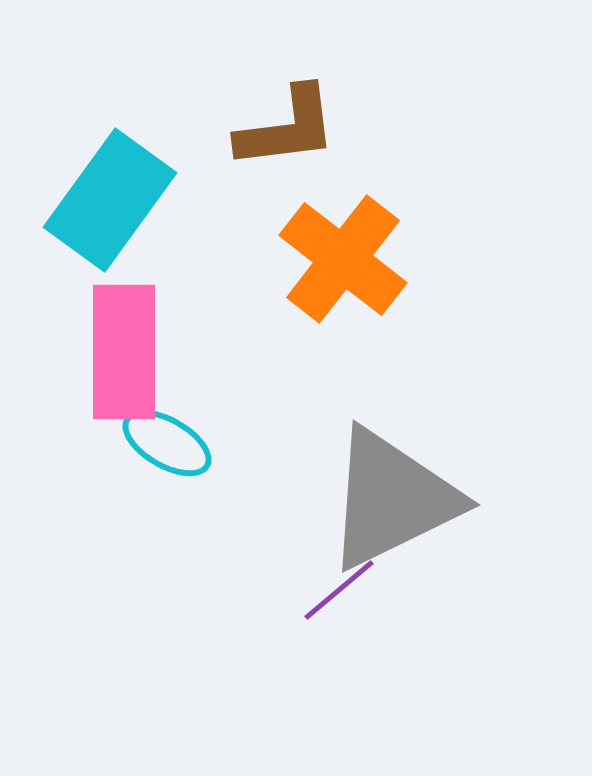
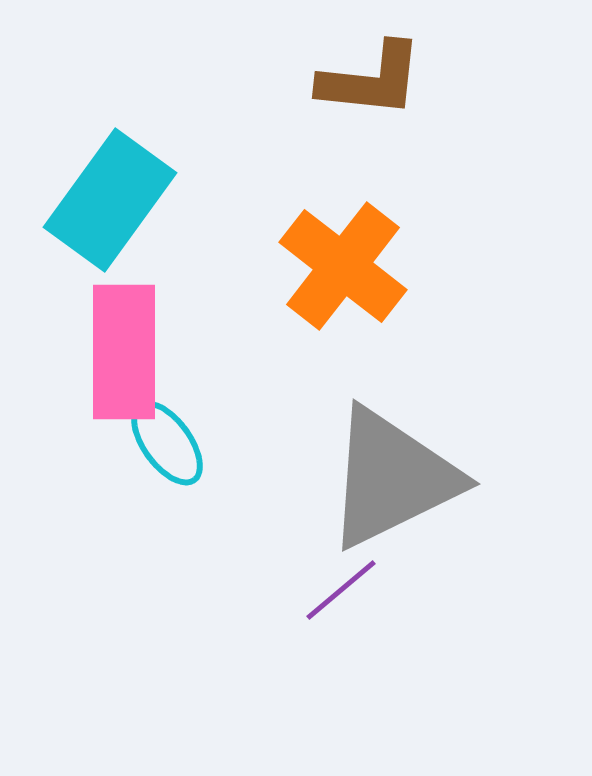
brown L-shape: moved 84 px right, 48 px up; rotated 13 degrees clockwise
orange cross: moved 7 px down
cyan ellipse: rotated 24 degrees clockwise
gray triangle: moved 21 px up
purple line: moved 2 px right
